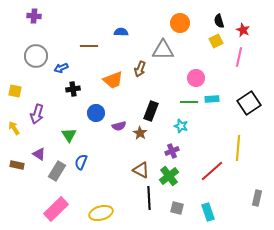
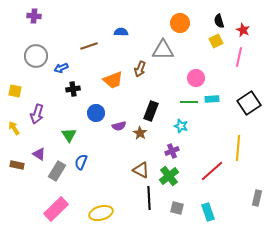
brown line at (89, 46): rotated 18 degrees counterclockwise
